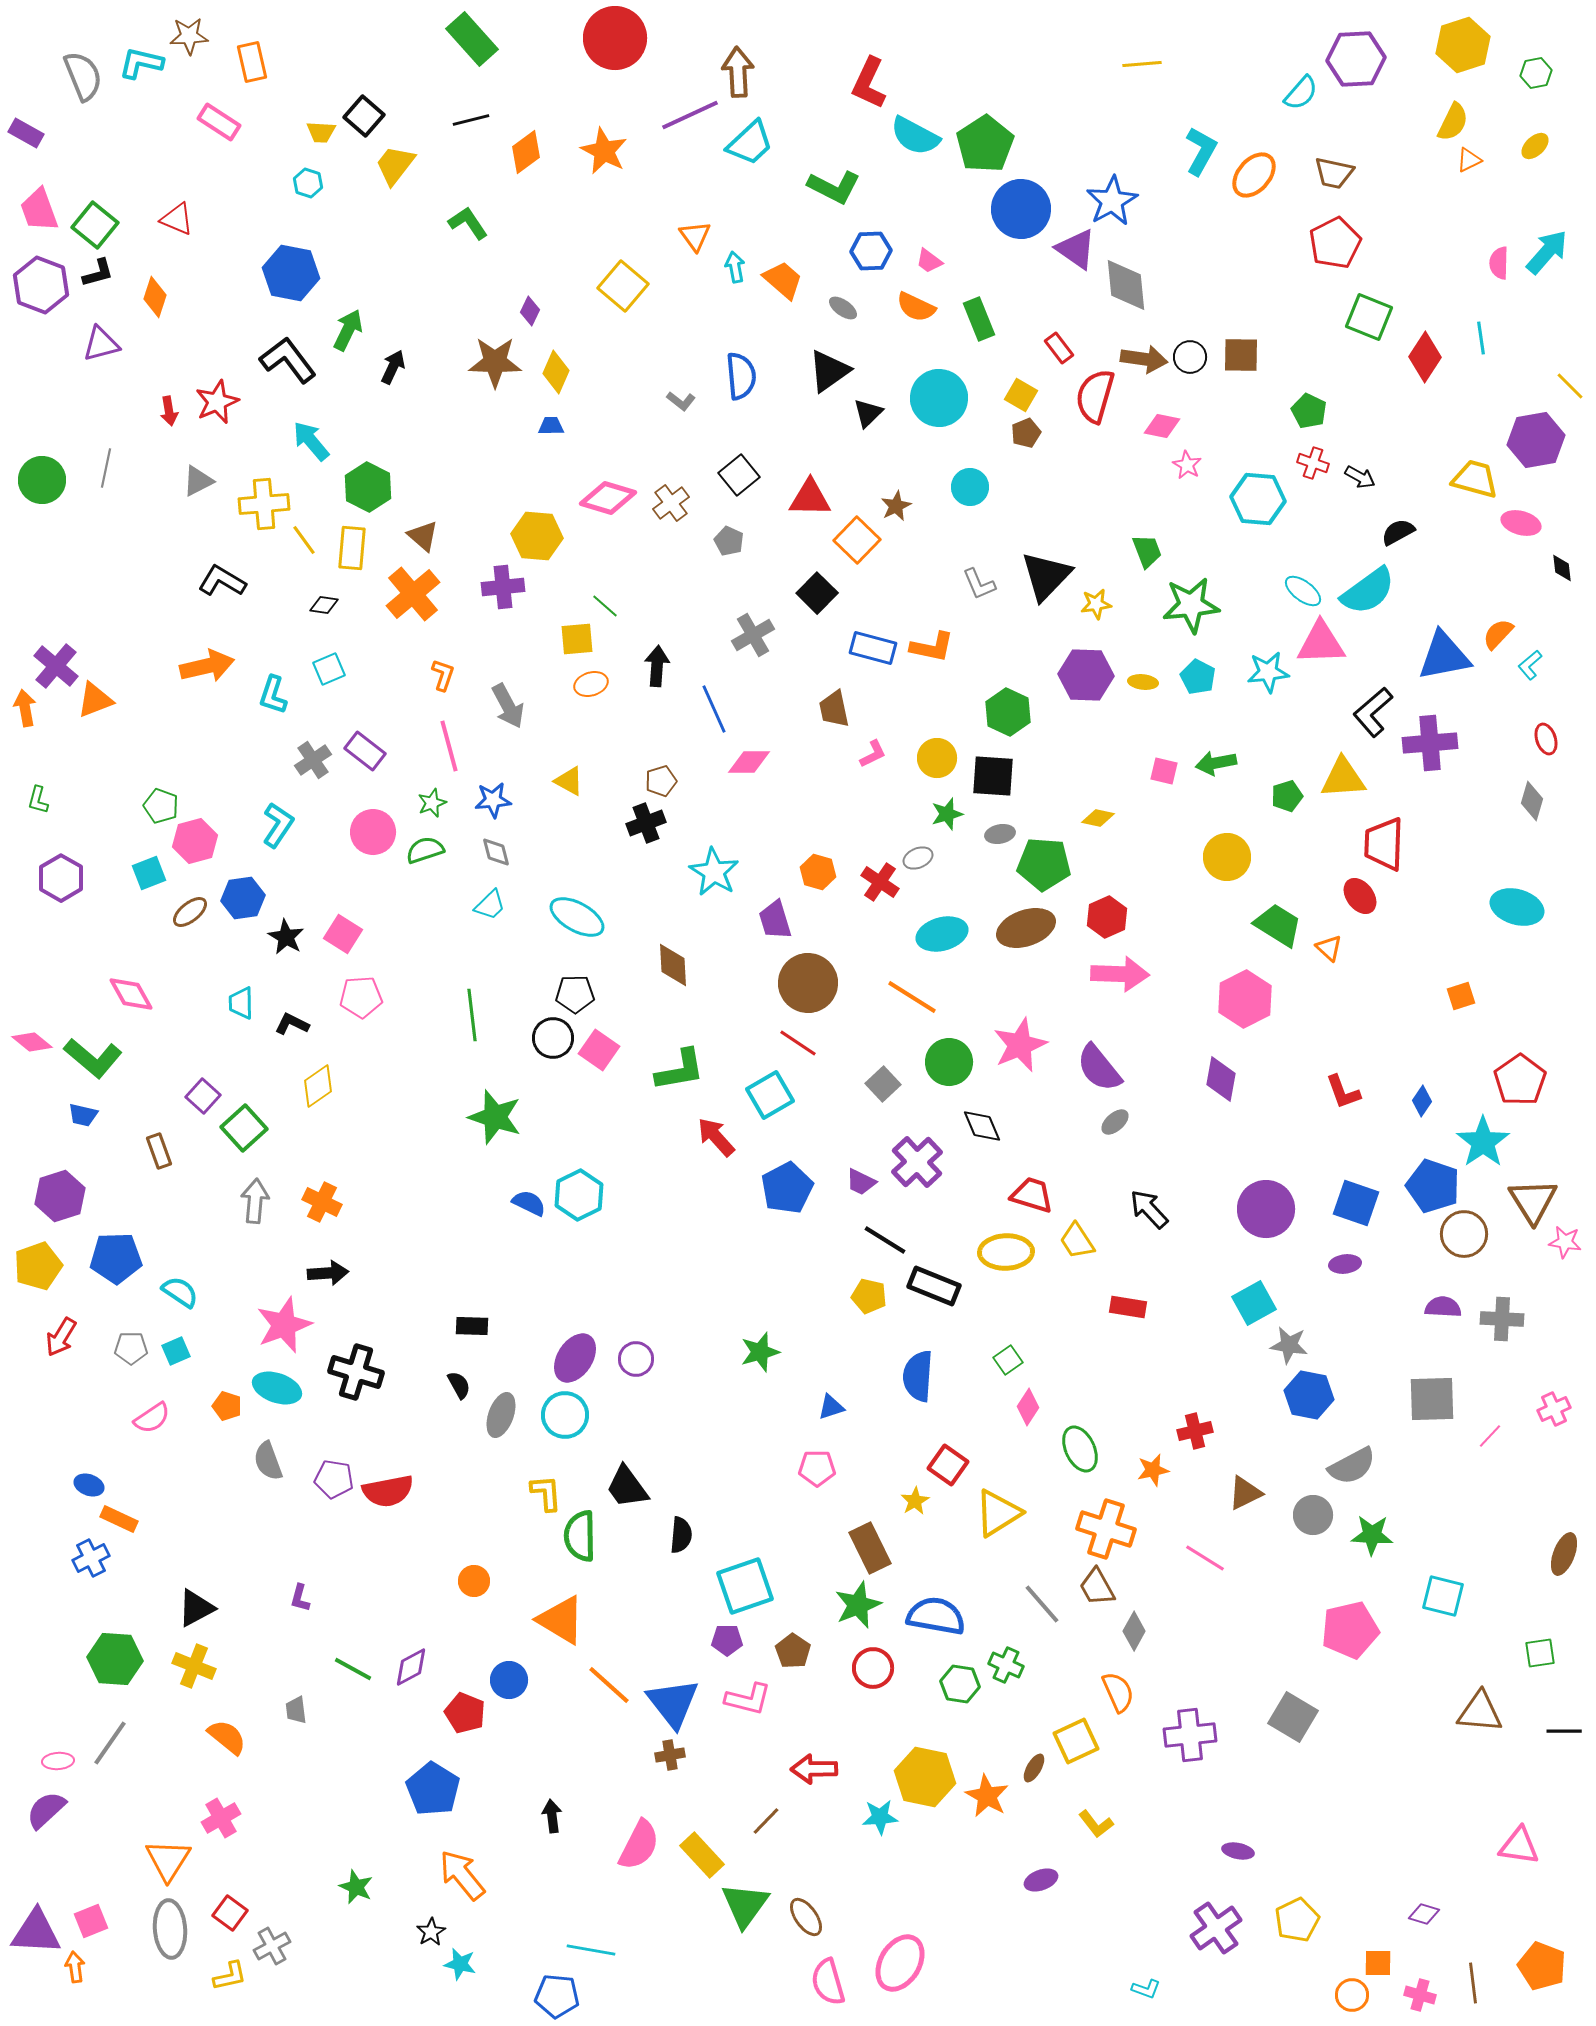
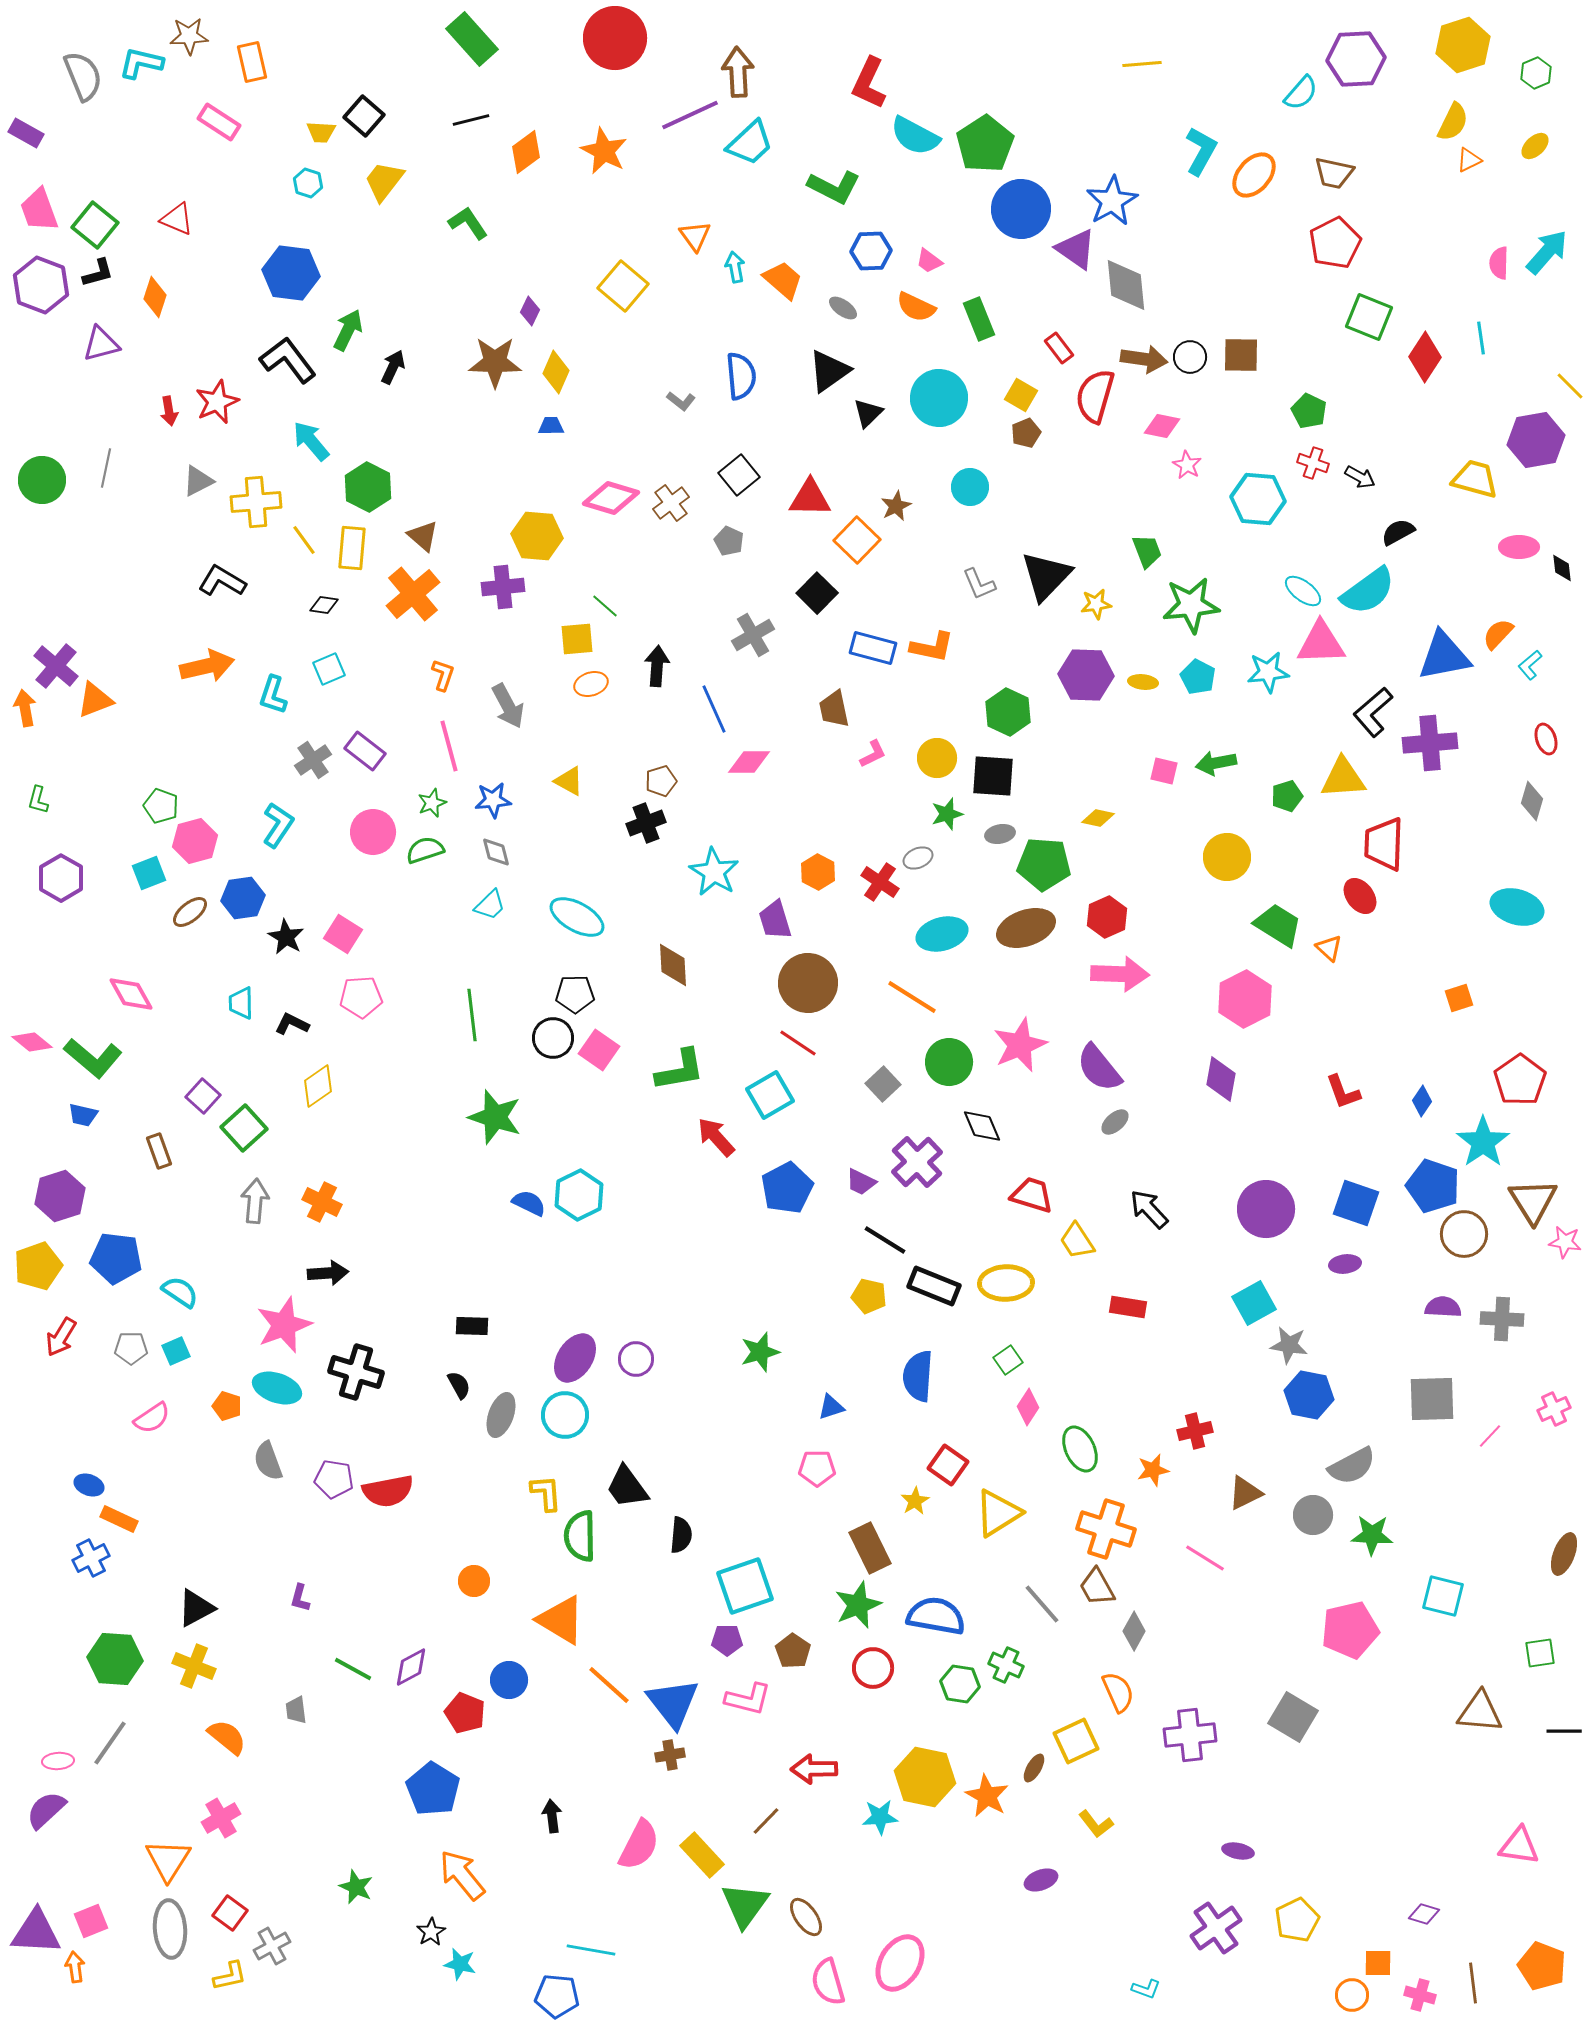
green hexagon at (1536, 73): rotated 12 degrees counterclockwise
yellow trapezoid at (395, 165): moved 11 px left, 16 px down
blue hexagon at (291, 273): rotated 4 degrees counterclockwise
pink diamond at (608, 498): moved 3 px right
yellow cross at (264, 504): moved 8 px left, 2 px up
pink ellipse at (1521, 523): moved 2 px left, 24 px down; rotated 15 degrees counterclockwise
orange hexagon at (818, 872): rotated 12 degrees clockwise
orange square at (1461, 996): moved 2 px left, 2 px down
yellow ellipse at (1006, 1252): moved 31 px down
blue pentagon at (116, 1258): rotated 9 degrees clockwise
